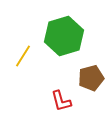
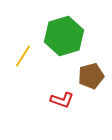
brown pentagon: moved 2 px up
red L-shape: moved 1 px right, 1 px up; rotated 55 degrees counterclockwise
